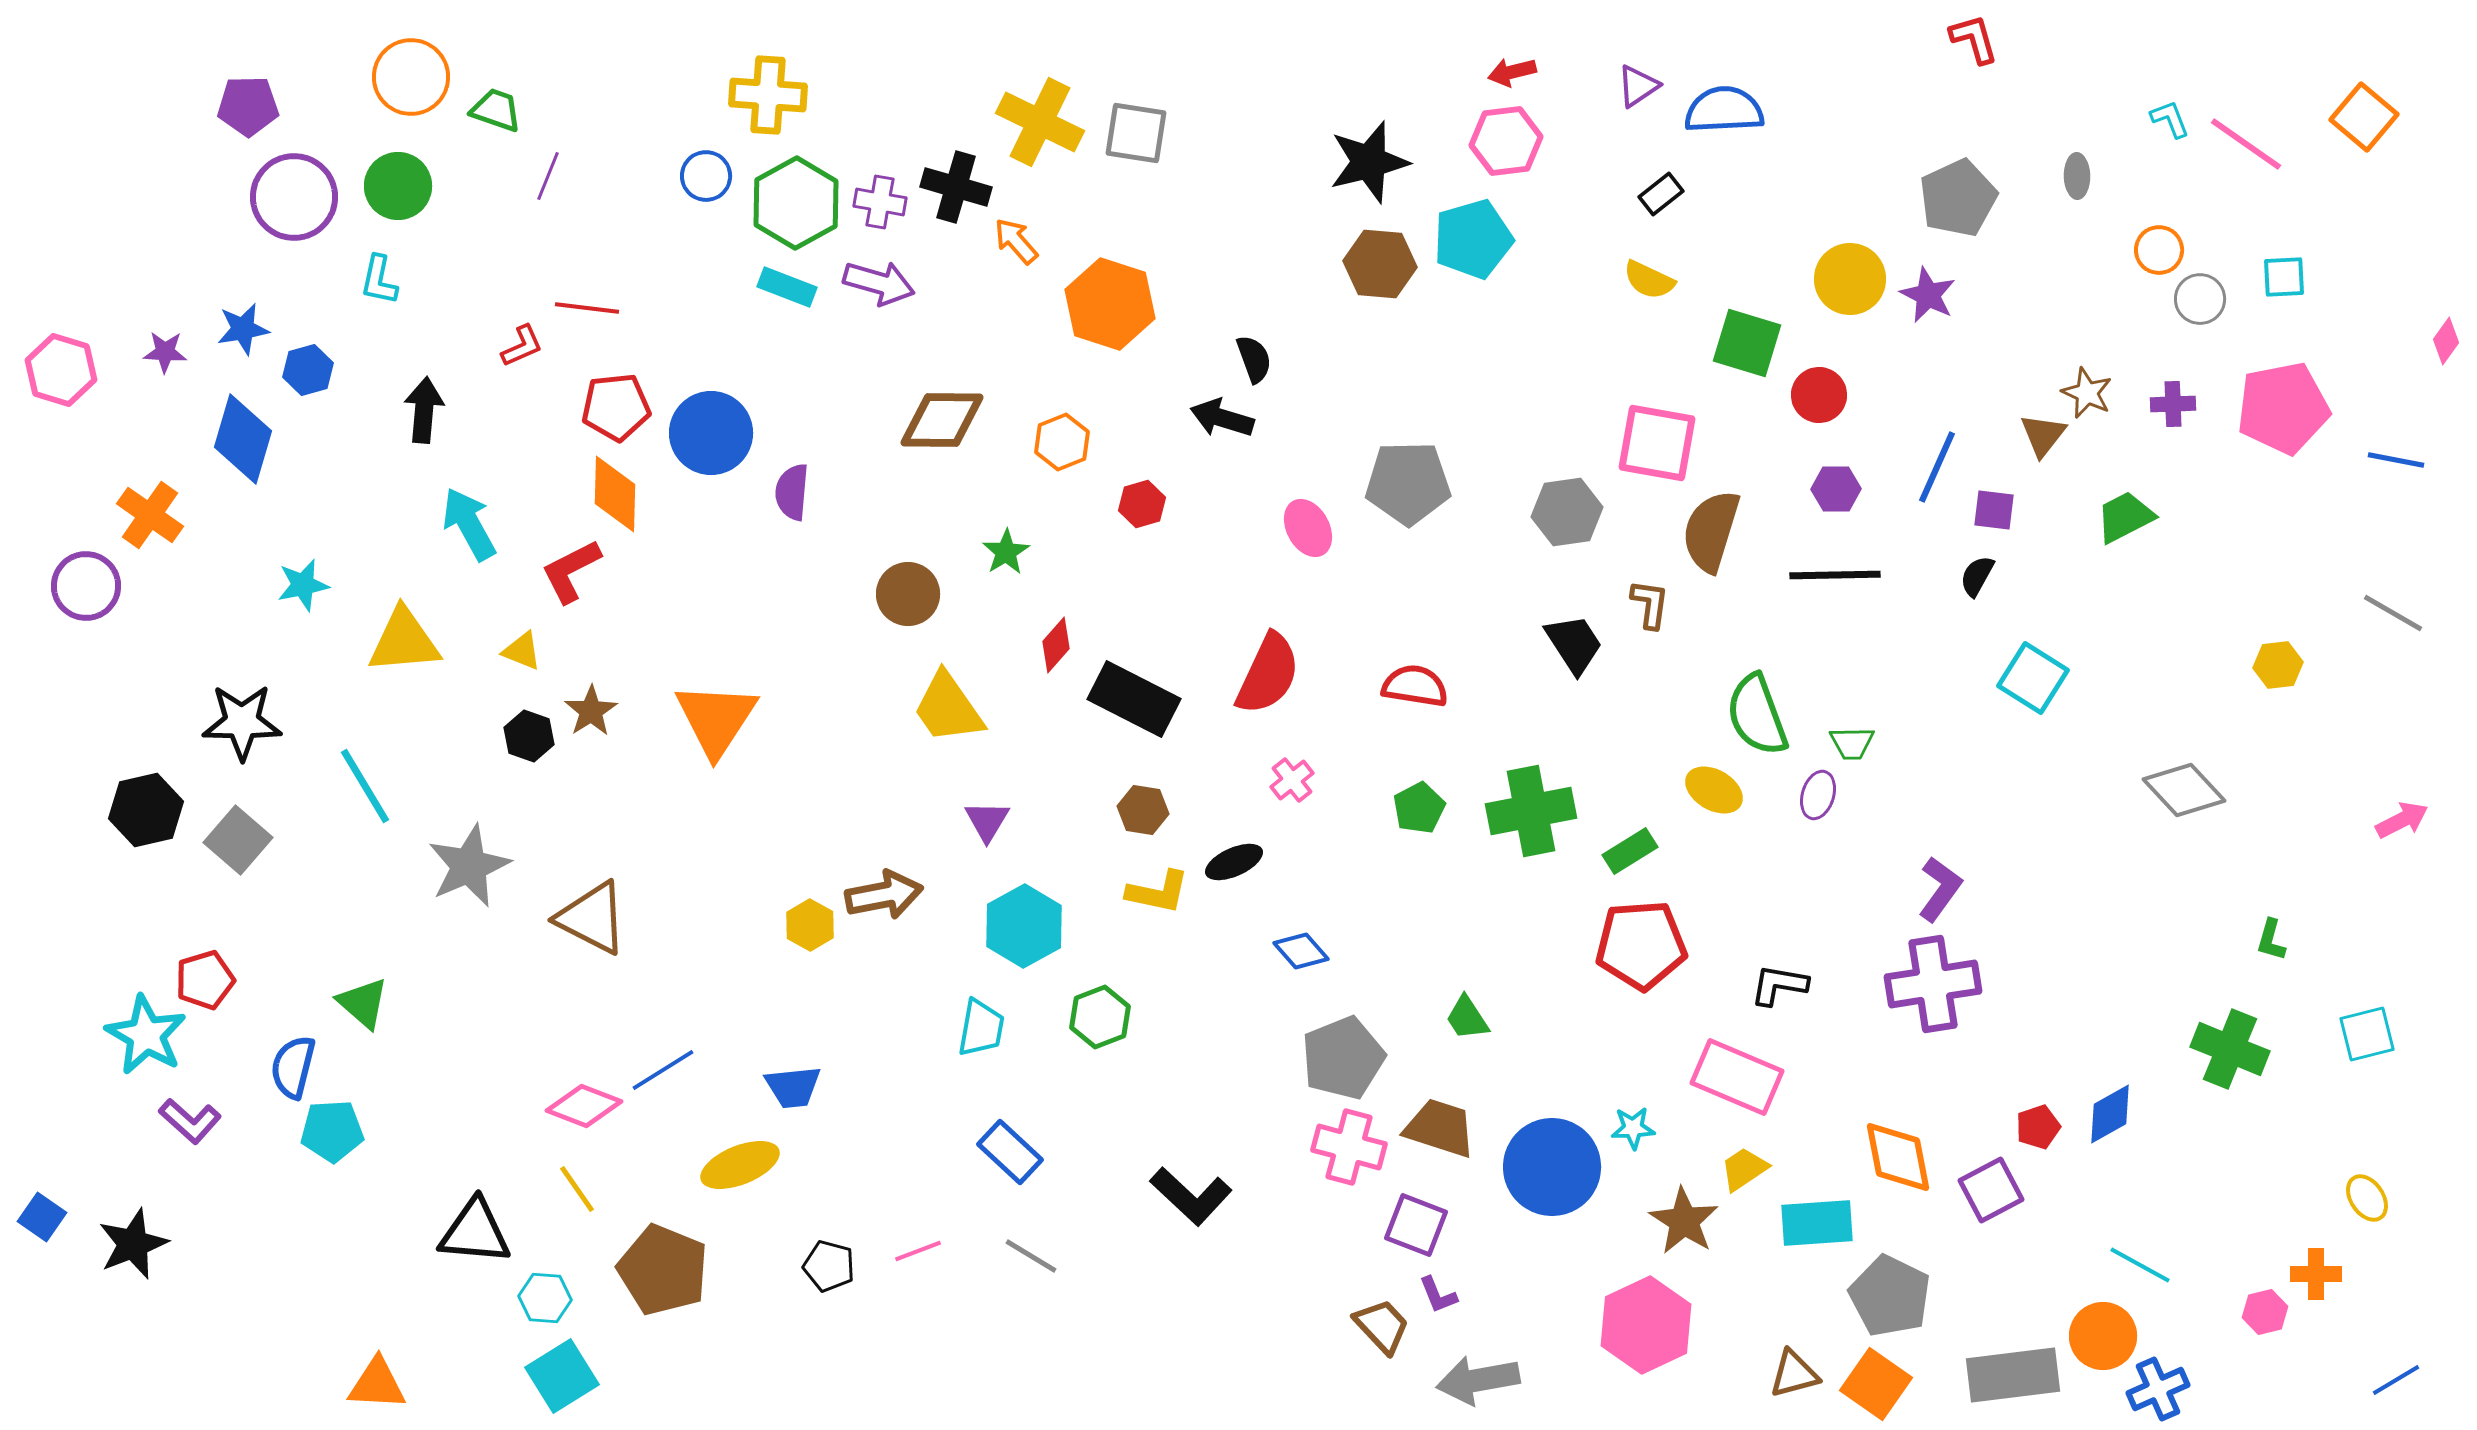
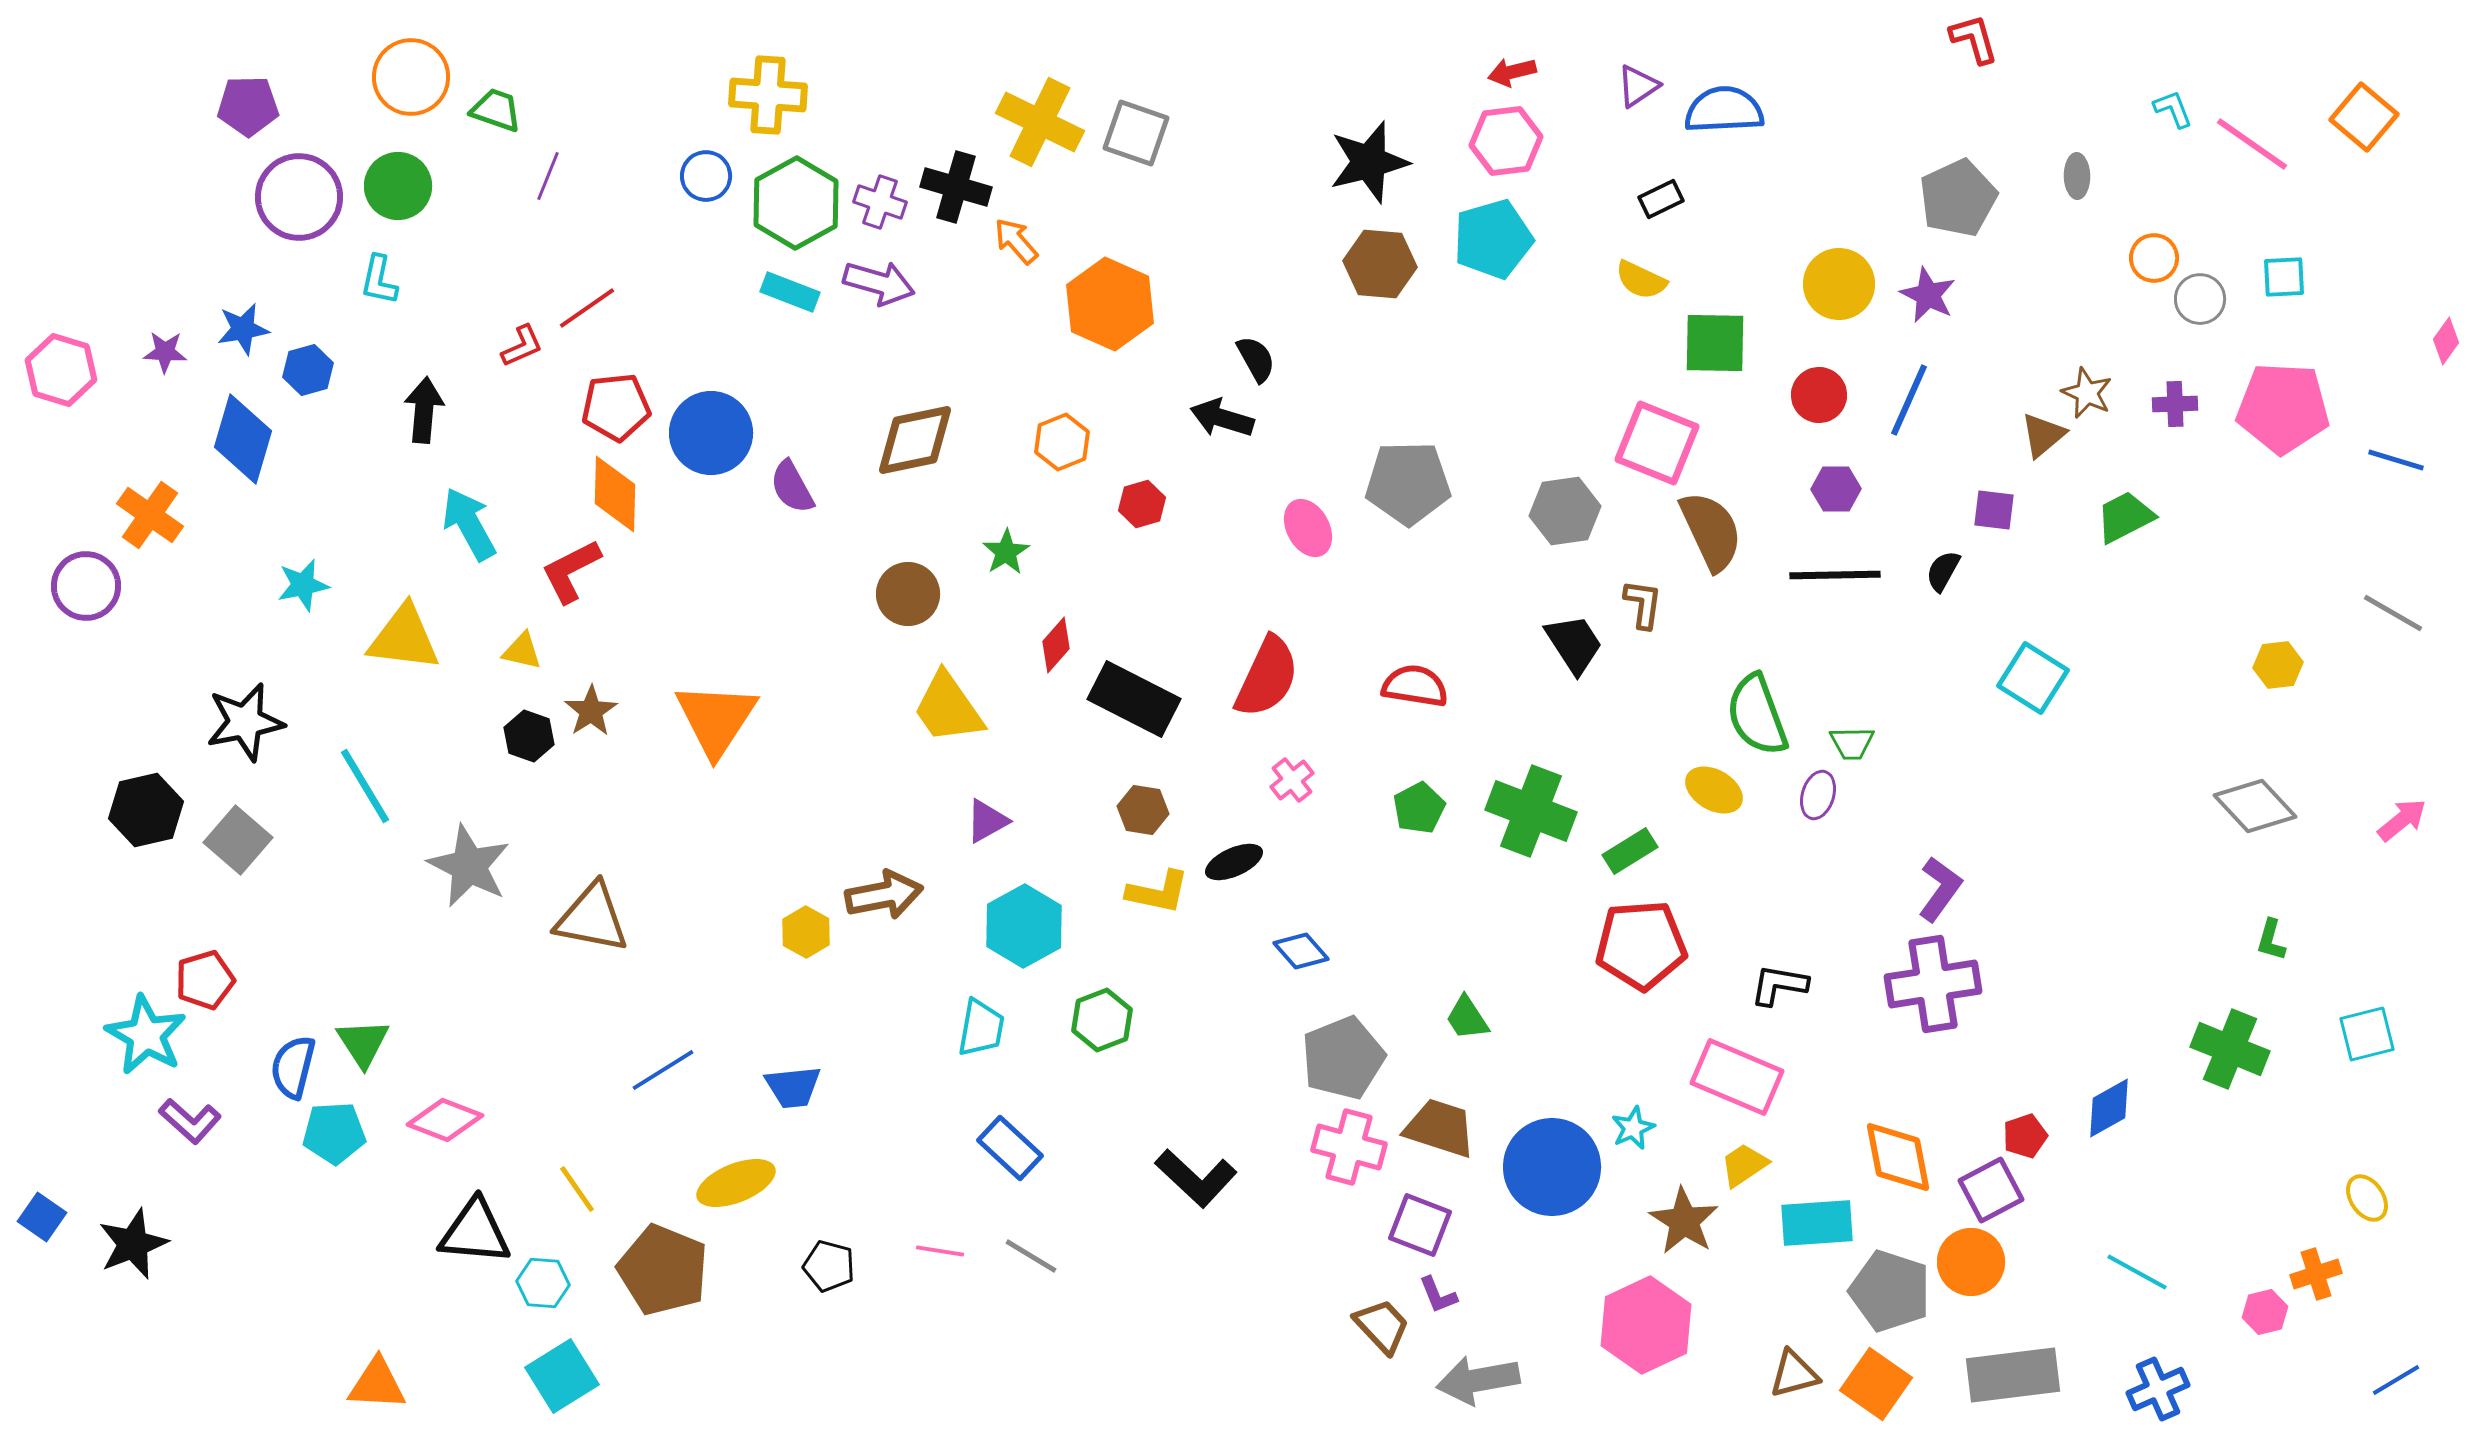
cyan L-shape at (2170, 119): moved 3 px right, 10 px up
gray square at (1136, 133): rotated 10 degrees clockwise
pink line at (2246, 144): moved 6 px right
black rectangle at (1661, 194): moved 5 px down; rotated 12 degrees clockwise
purple circle at (294, 197): moved 5 px right
purple cross at (880, 202): rotated 9 degrees clockwise
cyan pentagon at (1473, 239): moved 20 px right
orange circle at (2159, 250): moved 5 px left, 8 px down
yellow circle at (1850, 279): moved 11 px left, 5 px down
yellow semicircle at (1649, 280): moved 8 px left
cyan rectangle at (787, 287): moved 3 px right, 5 px down
orange hexagon at (1110, 304): rotated 6 degrees clockwise
red line at (587, 308): rotated 42 degrees counterclockwise
green square at (1747, 343): moved 32 px left; rotated 16 degrees counterclockwise
black semicircle at (1254, 359): moved 2 px right; rotated 9 degrees counterclockwise
purple cross at (2173, 404): moved 2 px right
pink pentagon at (2283, 408): rotated 14 degrees clockwise
brown diamond at (942, 420): moved 27 px left, 20 px down; rotated 12 degrees counterclockwise
brown triangle at (2043, 435): rotated 12 degrees clockwise
pink square at (1657, 443): rotated 12 degrees clockwise
blue line at (2396, 460): rotated 6 degrees clockwise
blue line at (1937, 467): moved 28 px left, 67 px up
purple semicircle at (792, 492): moved 5 px up; rotated 34 degrees counterclockwise
gray hexagon at (1567, 512): moved 2 px left, 1 px up
brown semicircle at (1711, 531): rotated 138 degrees clockwise
black semicircle at (1977, 576): moved 34 px left, 5 px up
brown L-shape at (1650, 604): moved 7 px left
yellow triangle at (404, 641): moved 3 px up; rotated 12 degrees clockwise
yellow triangle at (522, 651): rotated 9 degrees counterclockwise
red semicircle at (1268, 674): moved 1 px left, 3 px down
black star at (242, 722): moved 3 px right; rotated 12 degrees counterclockwise
gray diamond at (2184, 790): moved 71 px right, 16 px down
green cross at (1531, 811): rotated 32 degrees clockwise
pink arrow at (2402, 820): rotated 12 degrees counterclockwise
purple triangle at (987, 821): rotated 30 degrees clockwise
gray star at (469, 866): rotated 22 degrees counterclockwise
brown triangle at (592, 918): rotated 16 degrees counterclockwise
yellow hexagon at (810, 925): moved 4 px left, 7 px down
green triangle at (363, 1003): moved 40 px down; rotated 16 degrees clockwise
green hexagon at (1100, 1017): moved 2 px right, 3 px down
pink diamond at (584, 1106): moved 139 px left, 14 px down
blue diamond at (2110, 1114): moved 1 px left, 6 px up
red pentagon at (2038, 1127): moved 13 px left, 9 px down
cyan star at (1633, 1128): rotated 21 degrees counterclockwise
cyan pentagon at (332, 1131): moved 2 px right, 2 px down
blue rectangle at (1010, 1152): moved 4 px up
yellow ellipse at (740, 1165): moved 4 px left, 18 px down
yellow trapezoid at (1744, 1169): moved 4 px up
black L-shape at (1191, 1196): moved 5 px right, 18 px up
purple square at (1416, 1225): moved 4 px right
pink line at (918, 1251): moved 22 px right; rotated 30 degrees clockwise
cyan line at (2140, 1265): moved 3 px left, 7 px down
orange cross at (2316, 1274): rotated 18 degrees counterclockwise
gray pentagon at (1890, 1296): moved 5 px up; rotated 8 degrees counterclockwise
cyan hexagon at (545, 1298): moved 2 px left, 15 px up
orange circle at (2103, 1336): moved 132 px left, 74 px up
